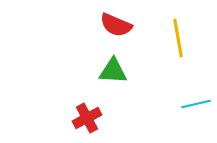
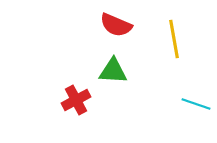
yellow line: moved 4 px left, 1 px down
cyan line: rotated 32 degrees clockwise
red cross: moved 11 px left, 18 px up
